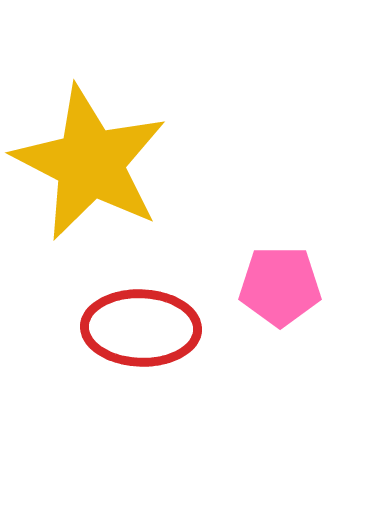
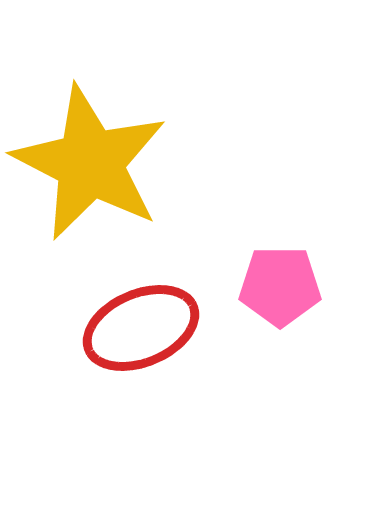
red ellipse: rotated 25 degrees counterclockwise
